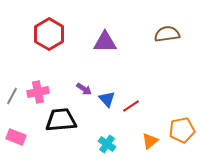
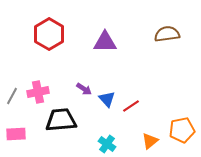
pink rectangle: moved 3 px up; rotated 24 degrees counterclockwise
